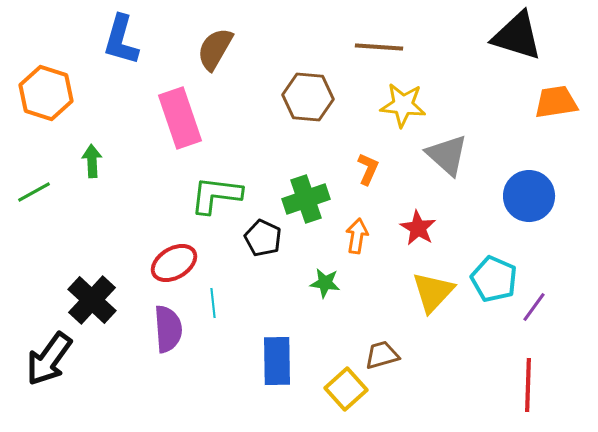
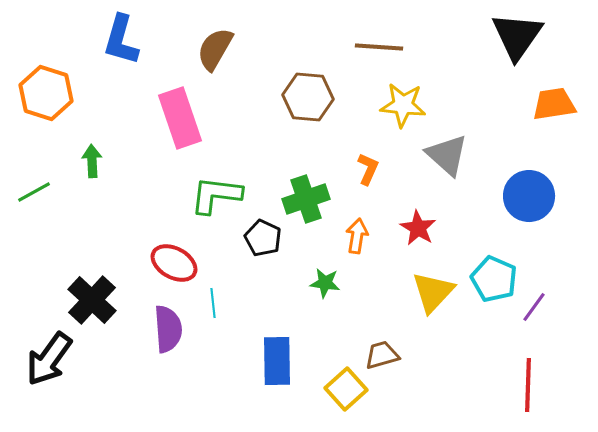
black triangle: rotated 48 degrees clockwise
orange trapezoid: moved 2 px left, 2 px down
red ellipse: rotated 60 degrees clockwise
